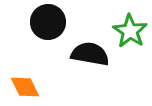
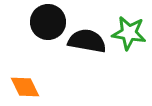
green star: moved 1 px left, 2 px down; rotated 24 degrees counterclockwise
black semicircle: moved 3 px left, 13 px up
